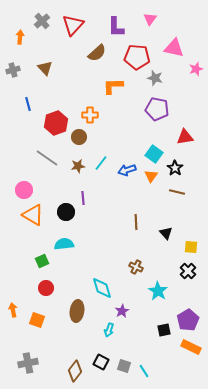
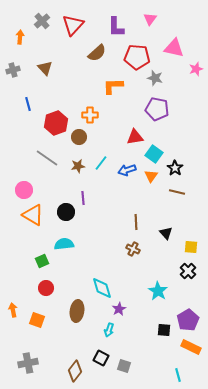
red triangle at (185, 137): moved 50 px left
brown cross at (136, 267): moved 3 px left, 18 px up
purple star at (122, 311): moved 3 px left, 2 px up
black square at (164, 330): rotated 16 degrees clockwise
black square at (101, 362): moved 4 px up
cyan line at (144, 371): moved 34 px right, 4 px down; rotated 16 degrees clockwise
